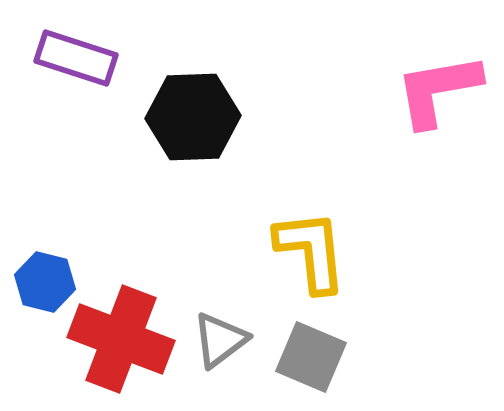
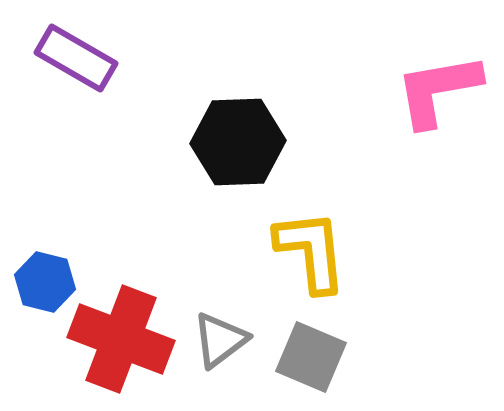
purple rectangle: rotated 12 degrees clockwise
black hexagon: moved 45 px right, 25 px down
